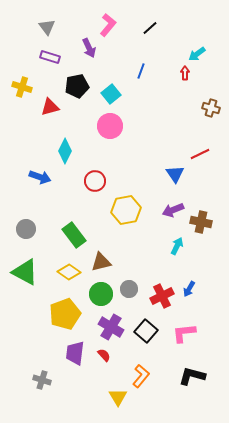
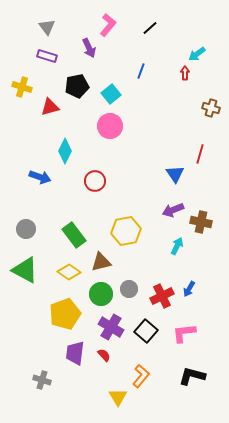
purple rectangle at (50, 57): moved 3 px left, 1 px up
red line at (200, 154): rotated 48 degrees counterclockwise
yellow hexagon at (126, 210): moved 21 px down
green triangle at (25, 272): moved 2 px up
